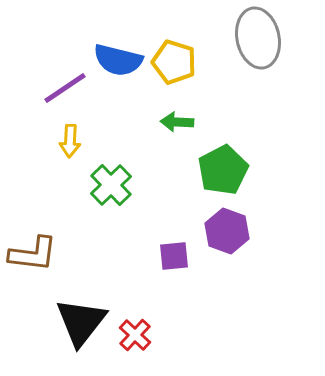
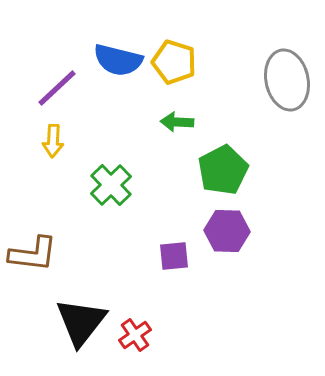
gray ellipse: moved 29 px right, 42 px down
purple line: moved 8 px left; rotated 9 degrees counterclockwise
yellow arrow: moved 17 px left
purple hexagon: rotated 18 degrees counterclockwise
red cross: rotated 12 degrees clockwise
